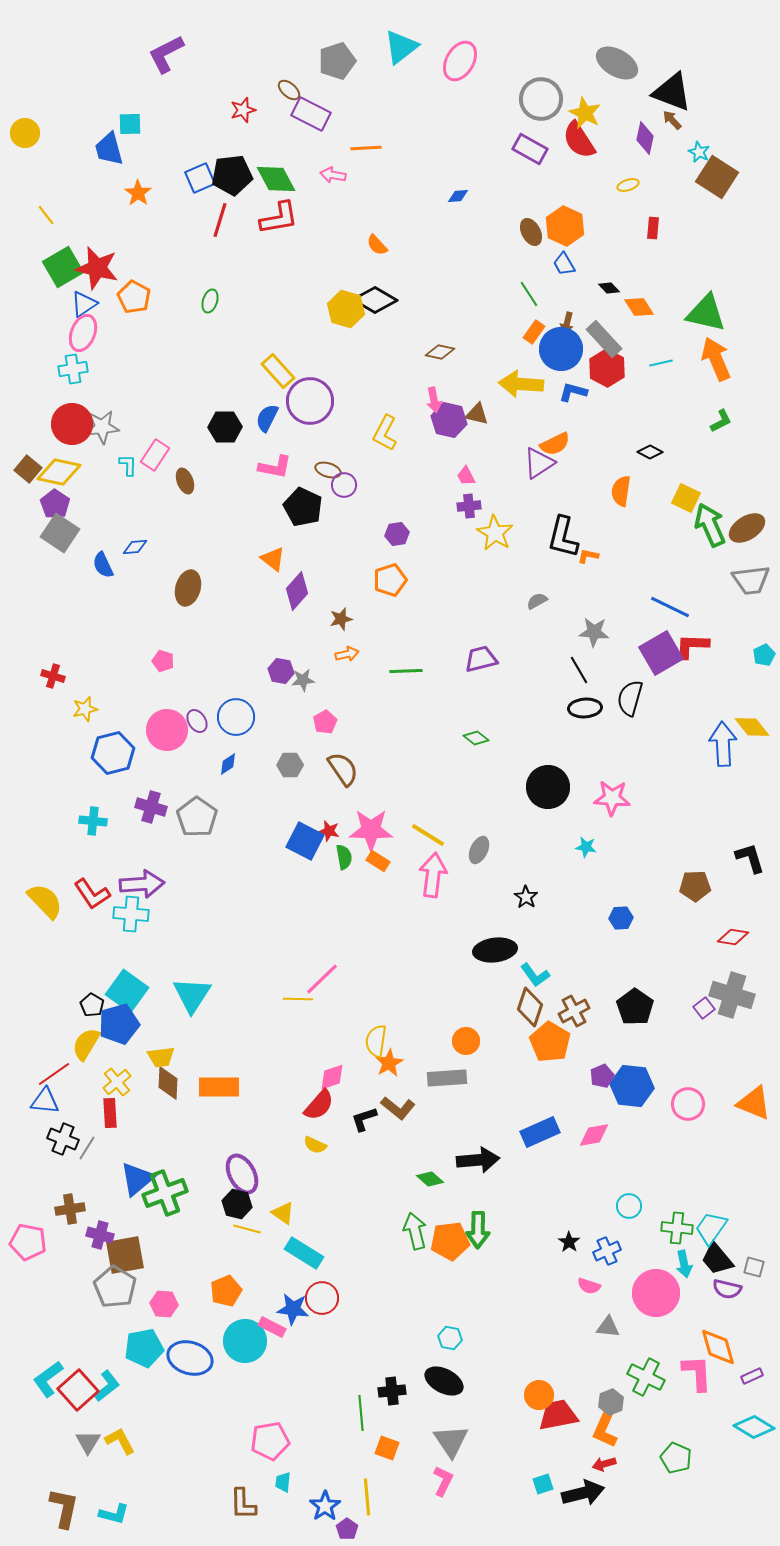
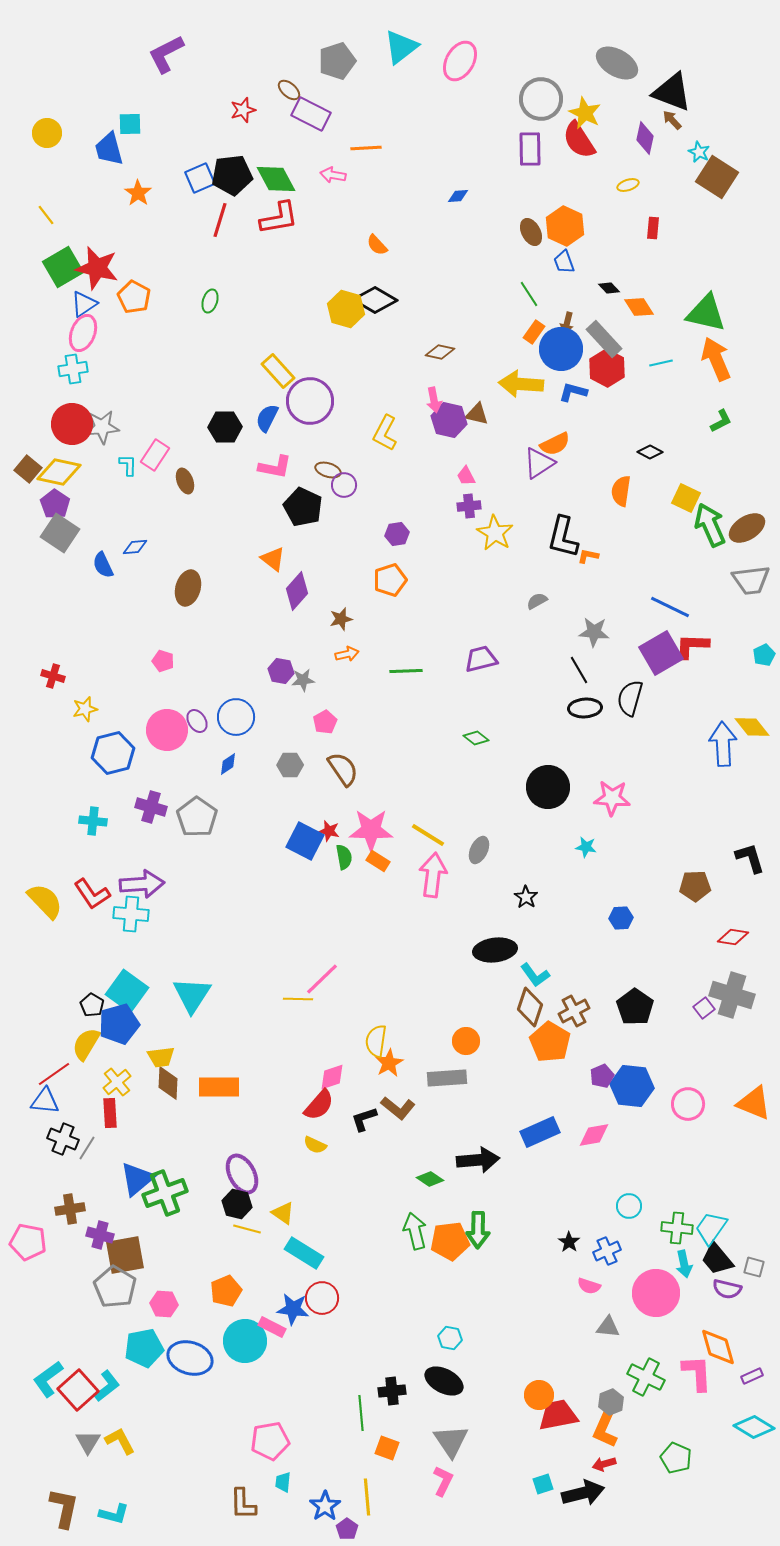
yellow circle at (25, 133): moved 22 px right
purple rectangle at (530, 149): rotated 60 degrees clockwise
blue trapezoid at (564, 264): moved 2 px up; rotated 10 degrees clockwise
green diamond at (430, 1179): rotated 8 degrees counterclockwise
